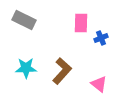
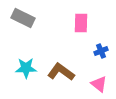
gray rectangle: moved 1 px left, 2 px up
blue cross: moved 13 px down
brown L-shape: moved 1 px left, 1 px down; rotated 96 degrees counterclockwise
